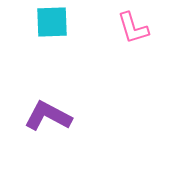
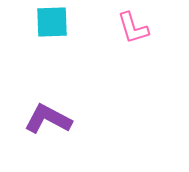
purple L-shape: moved 3 px down
